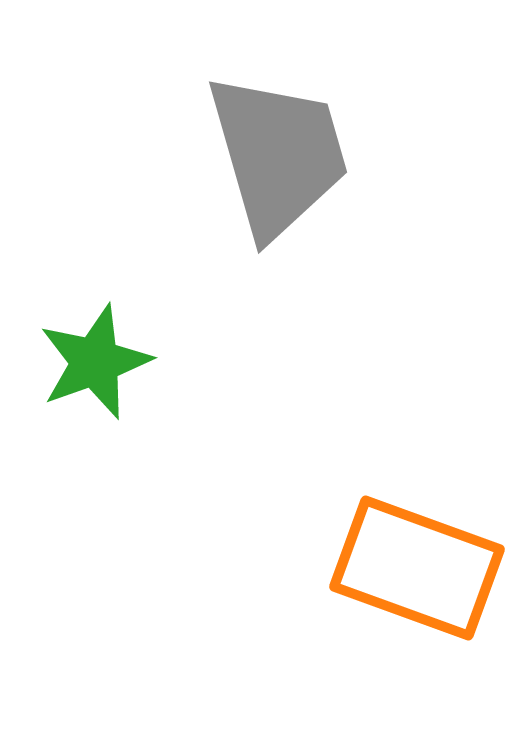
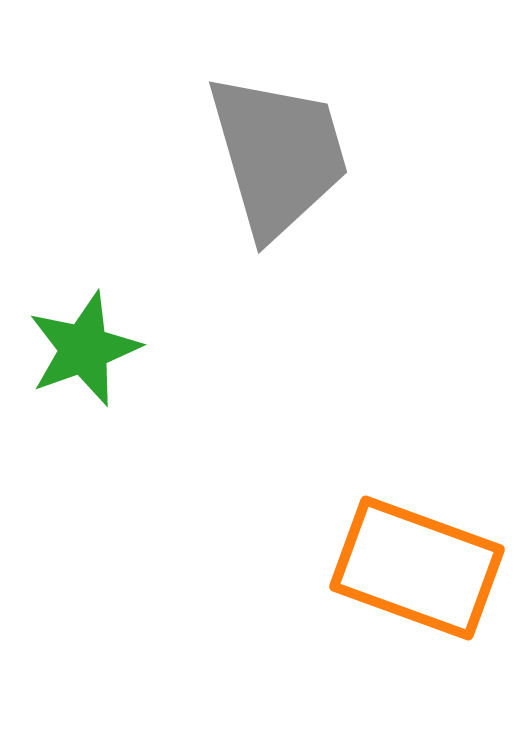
green star: moved 11 px left, 13 px up
